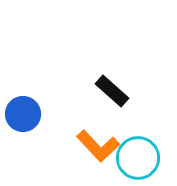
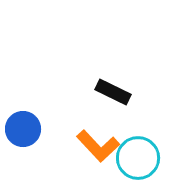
black rectangle: moved 1 px right, 1 px down; rotated 16 degrees counterclockwise
blue circle: moved 15 px down
